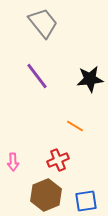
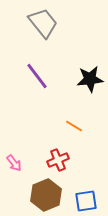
orange line: moved 1 px left
pink arrow: moved 1 px right, 1 px down; rotated 36 degrees counterclockwise
